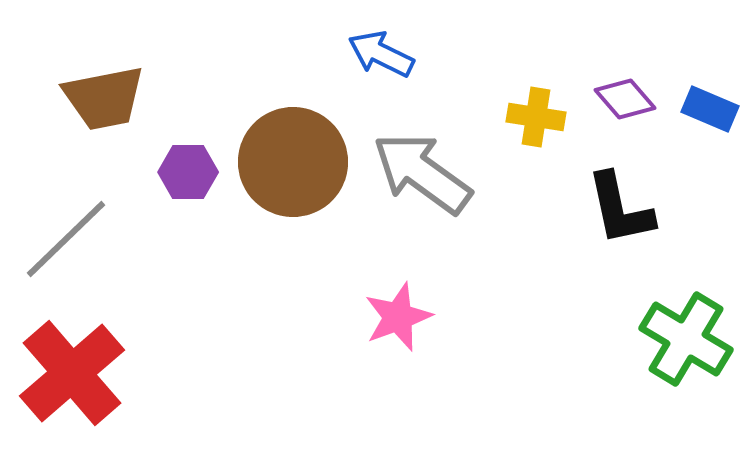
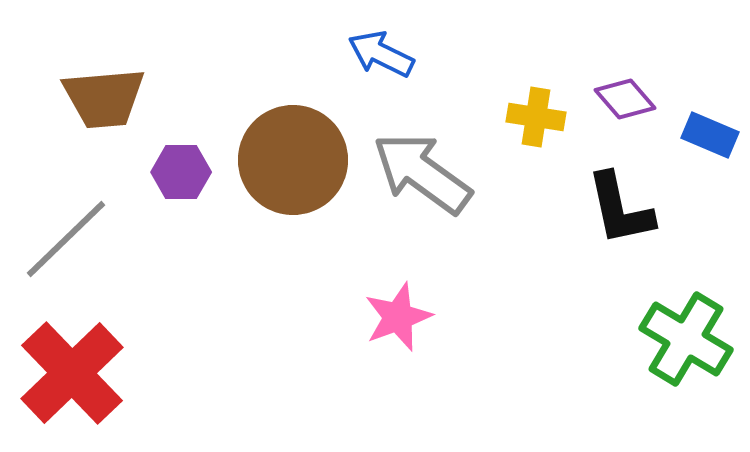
brown trapezoid: rotated 6 degrees clockwise
blue rectangle: moved 26 px down
brown circle: moved 2 px up
purple hexagon: moved 7 px left
red cross: rotated 3 degrees counterclockwise
